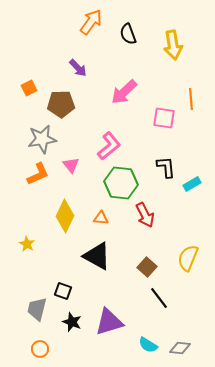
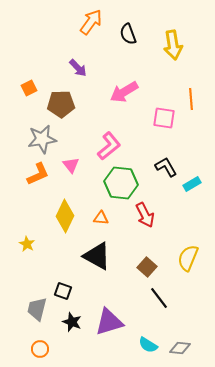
pink arrow: rotated 12 degrees clockwise
black L-shape: rotated 25 degrees counterclockwise
